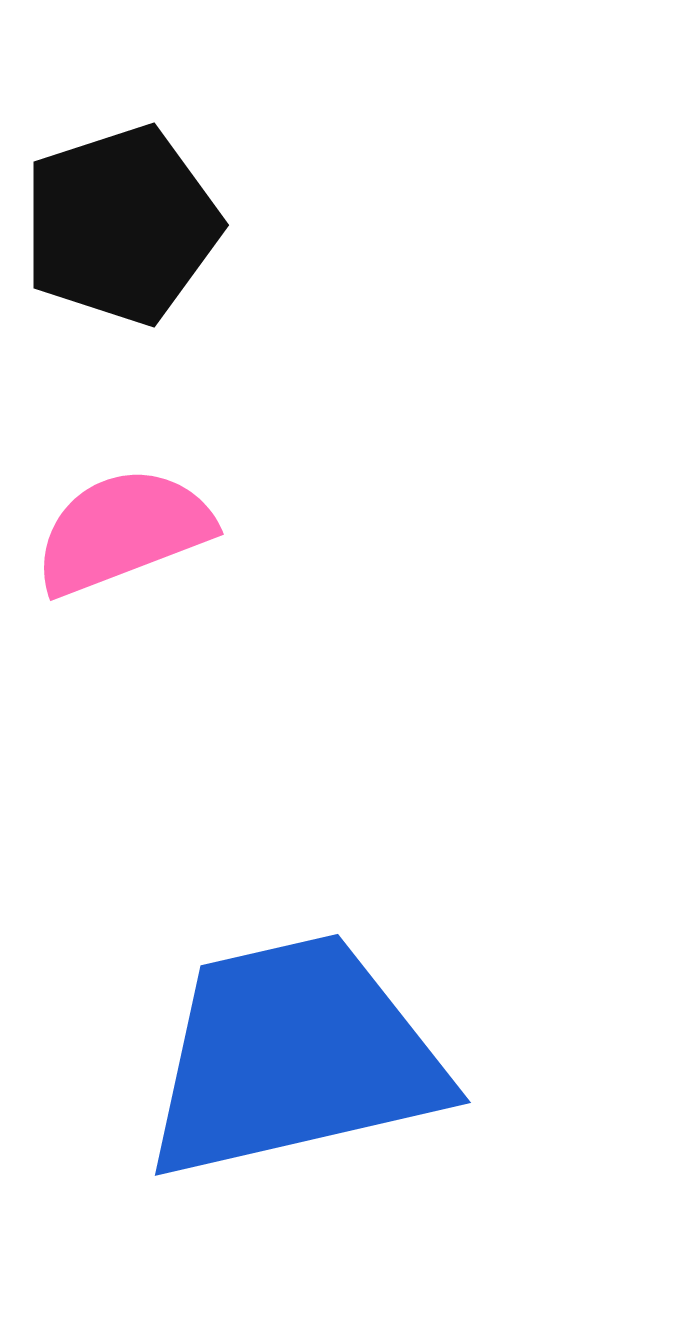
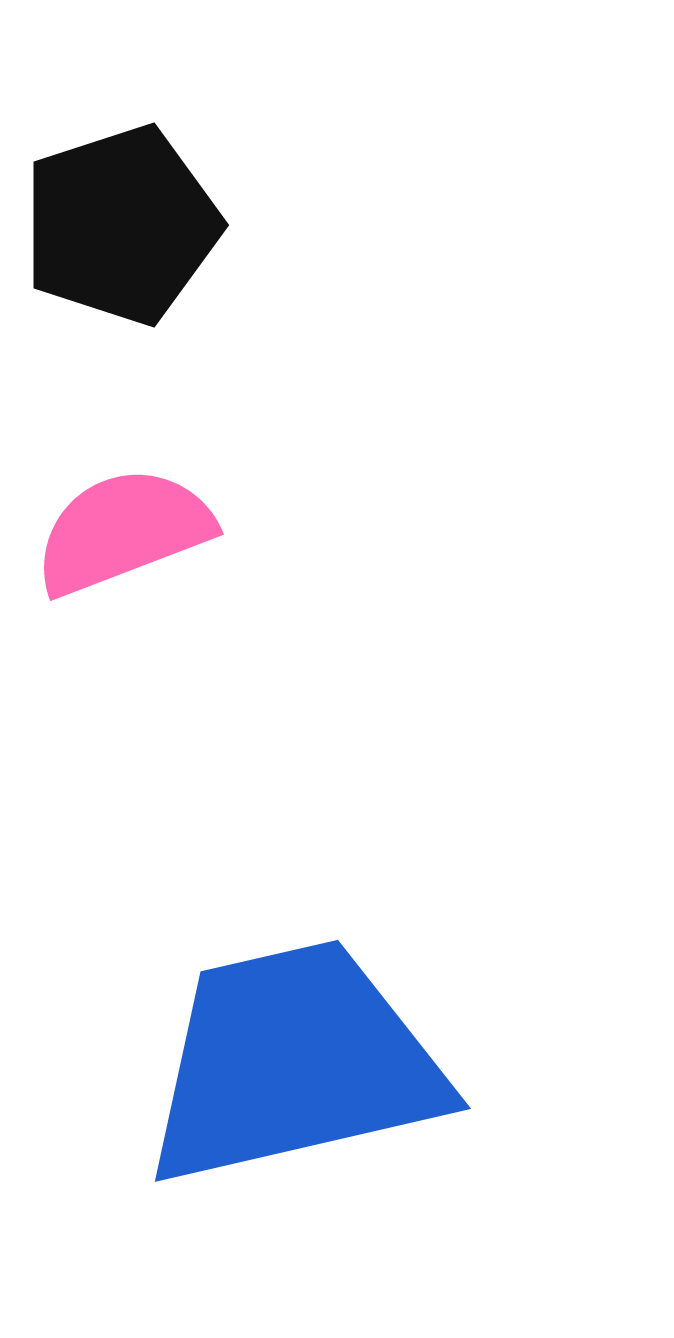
blue trapezoid: moved 6 px down
